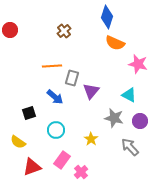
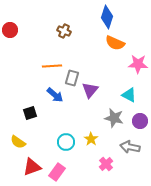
brown cross: rotated 24 degrees counterclockwise
pink star: rotated 12 degrees counterclockwise
purple triangle: moved 1 px left, 1 px up
blue arrow: moved 2 px up
black square: moved 1 px right
cyan circle: moved 10 px right, 12 px down
gray arrow: rotated 36 degrees counterclockwise
pink rectangle: moved 5 px left, 12 px down
pink cross: moved 25 px right, 8 px up
